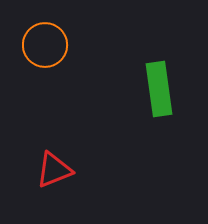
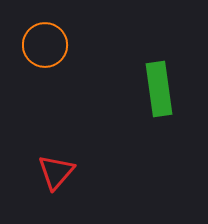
red triangle: moved 2 px right, 2 px down; rotated 27 degrees counterclockwise
